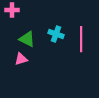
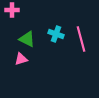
pink line: rotated 15 degrees counterclockwise
